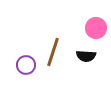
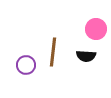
pink circle: moved 1 px down
brown line: rotated 12 degrees counterclockwise
